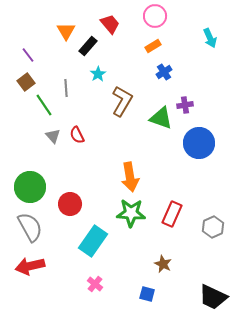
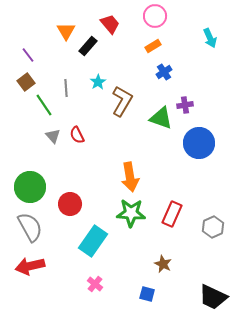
cyan star: moved 8 px down
